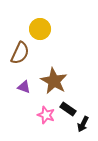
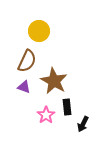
yellow circle: moved 1 px left, 2 px down
brown semicircle: moved 7 px right, 8 px down
black rectangle: moved 1 px left, 2 px up; rotated 49 degrees clockwise
pink star: rotated 18 degrees clockwise
